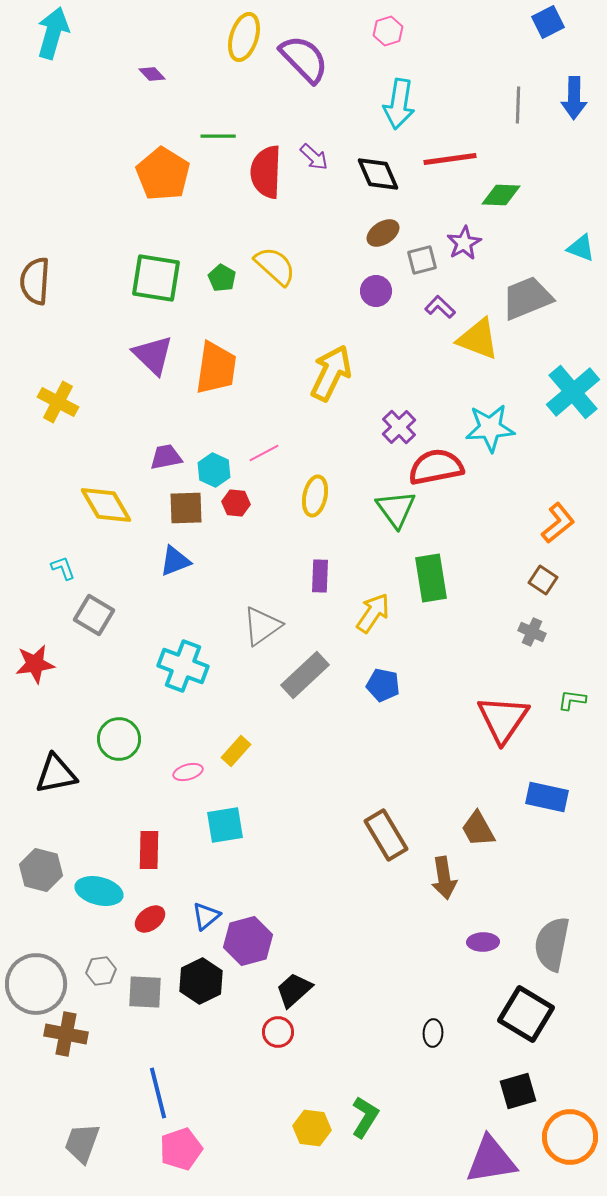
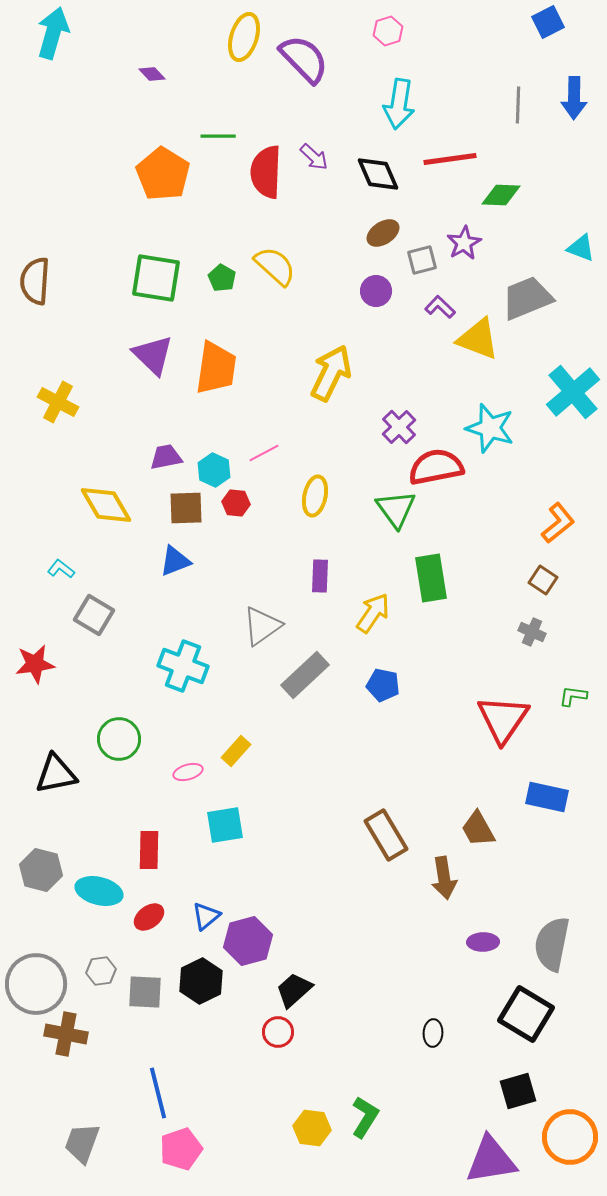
cyan star at (490, 428): rotated 21 degrees clockwise
cyan L-shape at (63, 568): moved 2 px left, 1 px down; rotated 32 degrees counterclockwise
green L-shape at (572, 700): moved 1 px right, 4 px up
red ellipse at (150, 919): moved 1 px left, 2 px up
